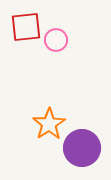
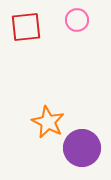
pink circle: moved 21 px right, 20 px up
orange star: moved 1 px left, 2 px up; rotated 12 degrees counterclockwise
